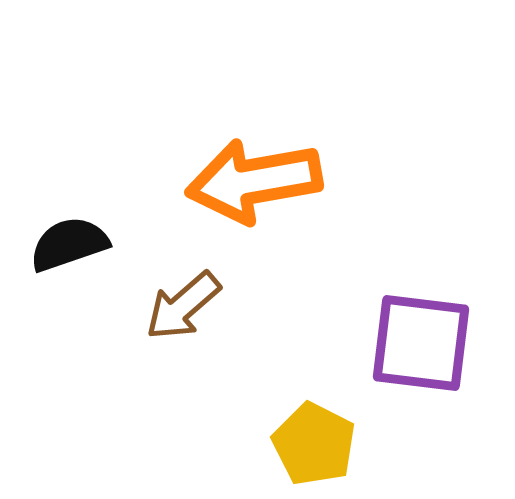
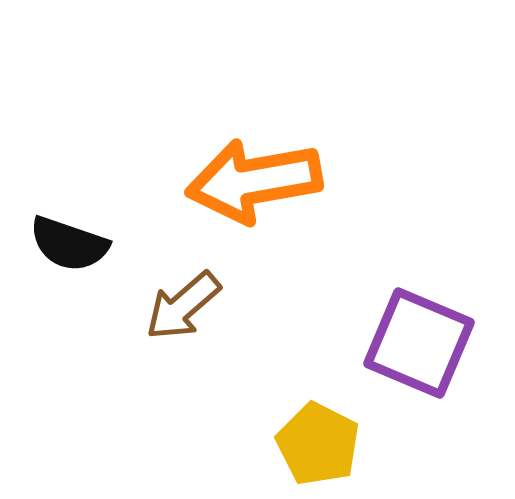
black semicircle: rotated 142 degrees counterclockwise
purple square: moved 2 px left; rotated 16 degrees clockwise
yellow pentagon: moved 4 px right
